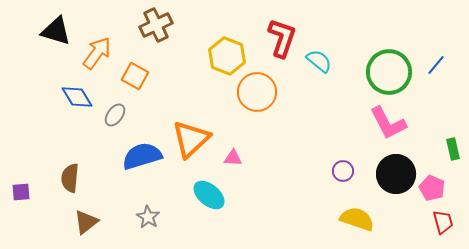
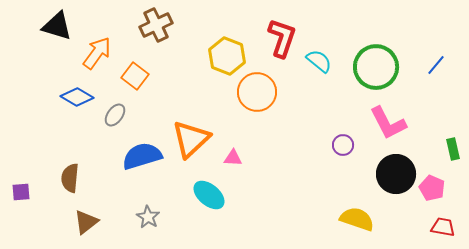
black triangle: moved 1 px right, 5 px up
green circle: moved 13 px left, 5 px up
orange square: rotated 8 degrees clockwise
blue diamond: rotated 28 degrees counterclockwise
purple circle: moved 26 px up
red trapezoid: moved 5 px down; rotated 65 degrees counterclockwise
